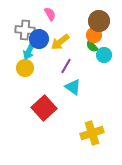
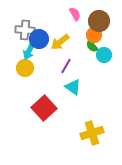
pink semicircle: moved 25 px right
